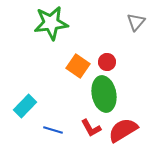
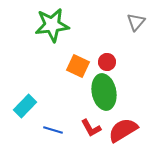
green star: moved 1 px right, 2 px down
orange square: rotated 10 degrees counterclockwise
green ellipse: moved 2 px up
